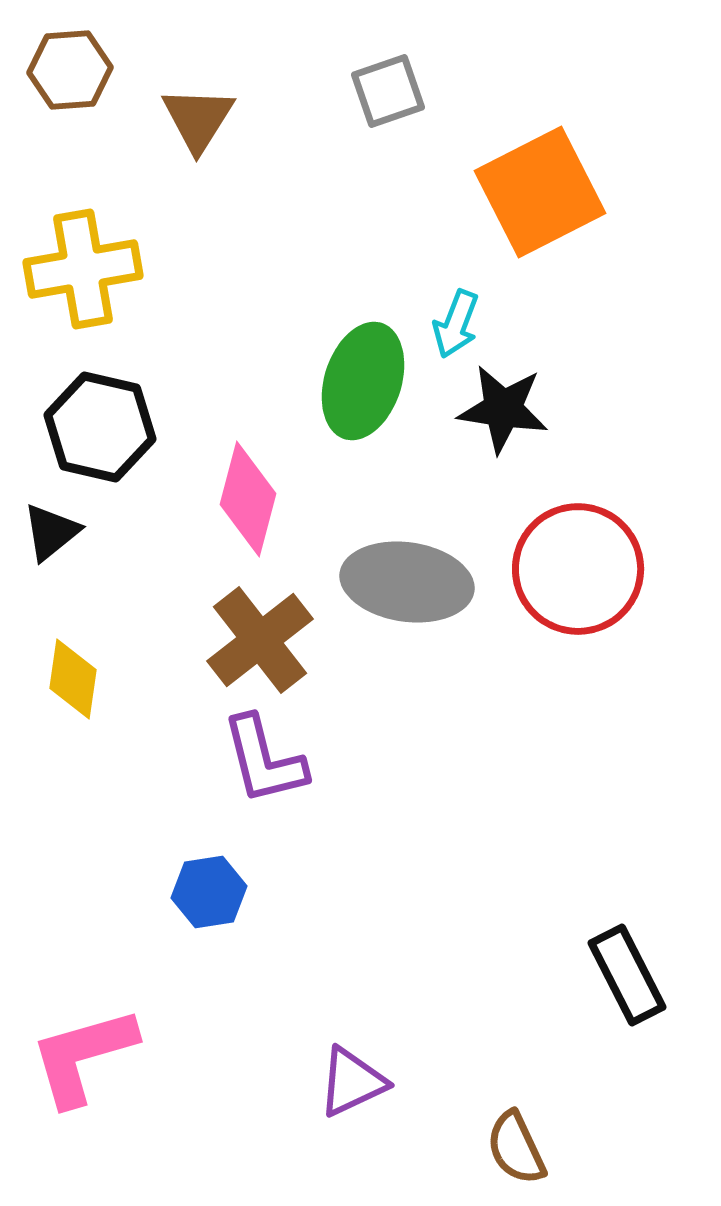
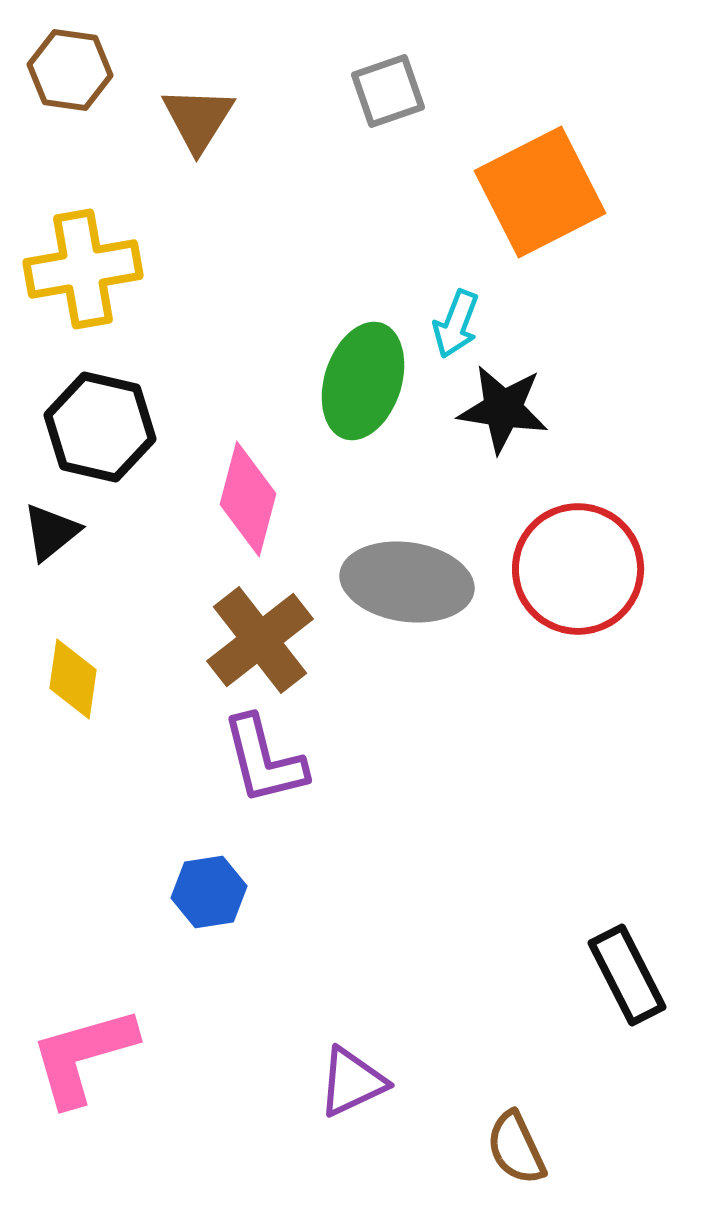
brown hexagon: rotated 12 degrees clockwise
